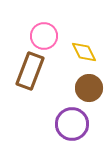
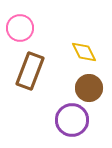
pink circle: moved 24 px left, 8 px up
purple circle: moved 4 px up
